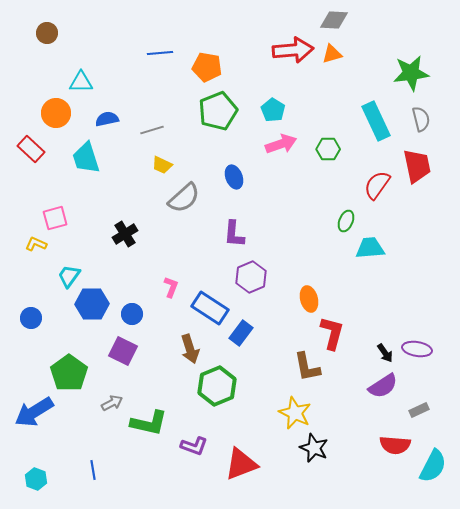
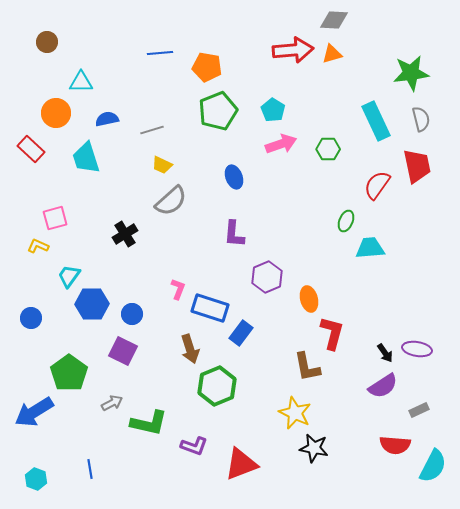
brown circle at (47, 33): moved 9 px down
gray semicircle at (184, 198): moved 13 px left, 3 px down
yellow L-shape at (36, 244): moved 2 px right, 2 px down
purple hexagon at (251, 277): moved 16 px right
pink L-shape at (171, 287): moved 7 px right, 2 px down
blue rectangle at (210, 308): rotated 15 degrees counterclockwise
black star at (314, 448): rotated 12 degrees counterclockwise
blue line at (93, 470): moved 3 px left, 1 px up
